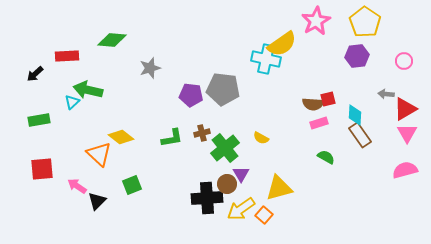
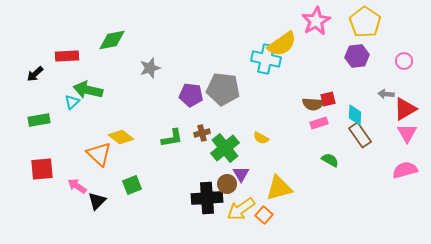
green diamond at (112, 40): rotated 16 degrees counterclockwise
green semicircle at (326, 157): moved 4 px right, 3 px down
